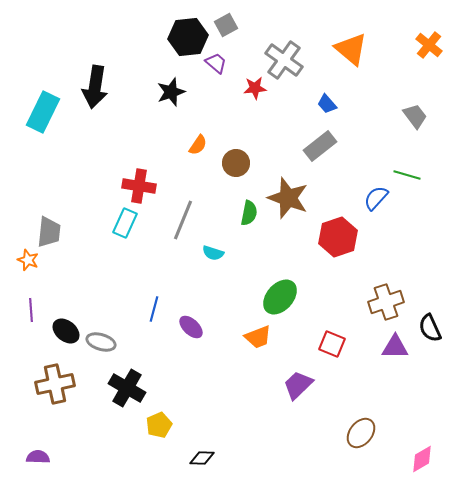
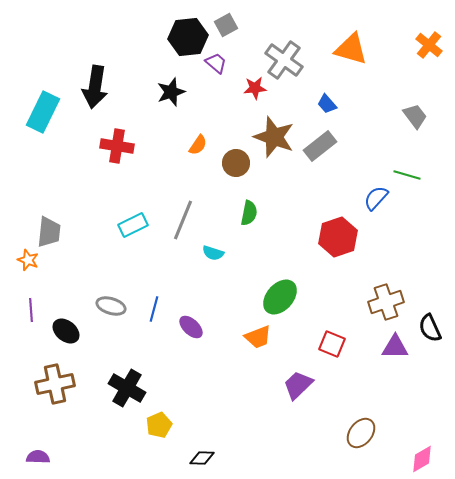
orange triangle at (351, 49): rotated 24 degrees counterclockwise
red cross at (139, 186): moved 22 px left, 40 px up
brown star at (288, 198): moved 14 px left, 61 px up
cyan rectangle at (125, 223): moved 8 px right, 2 px down; rotated 40 degrees clockwise
gray ellipse at (101, 342): moved 10 px right, 36 px up
